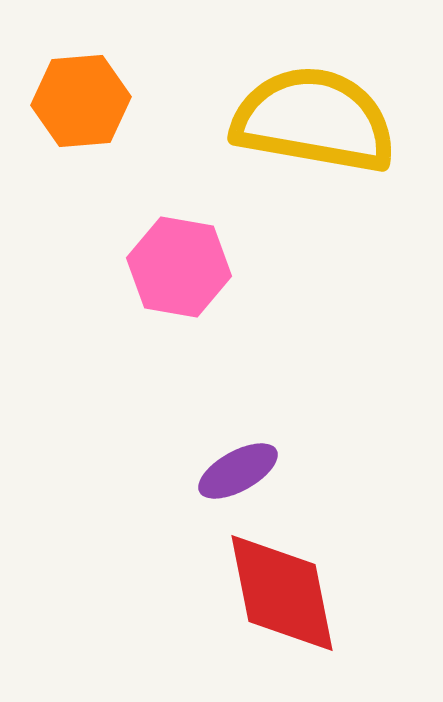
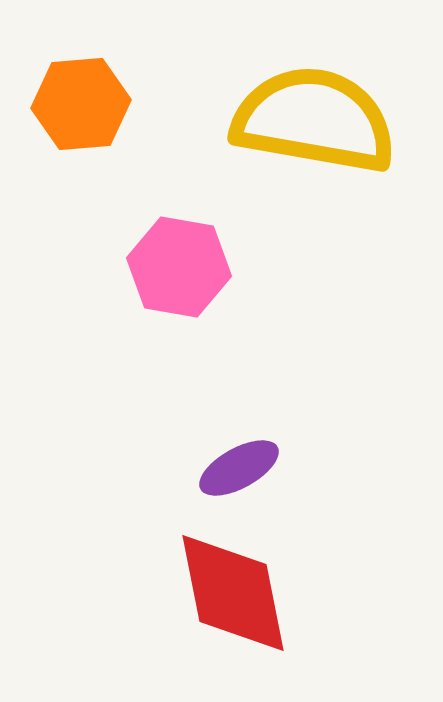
orange hexagon: moved 3 px down
purple ellipse: moved 1 px right, 3 px up
red diamond: moved 49 px left
